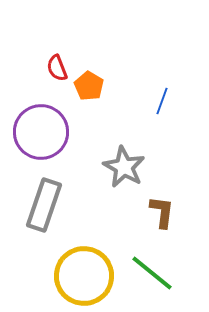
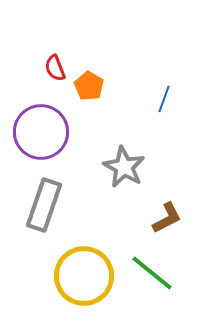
red semicircle: moved 2 px left
blue line: moved 2 px right, 2 px up
brown L-shape: moved 5 px right, 6 px down; rotated 56 degrees clockwise
